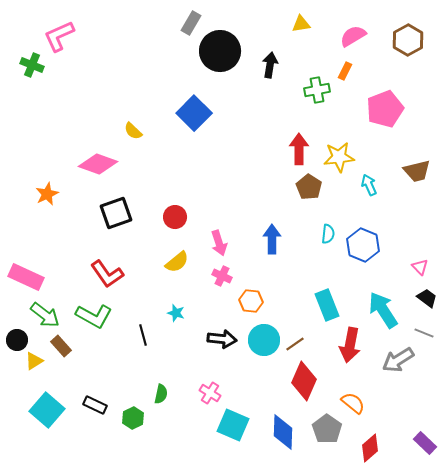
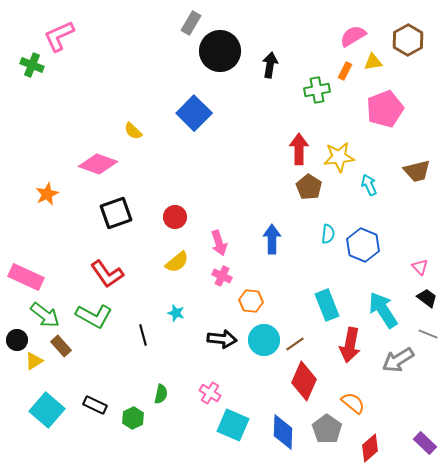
yellow triangle at (301, 24): moved 72 px right, 38 px down
gray line at (424, 333): moved 4 px right, 1 px down
